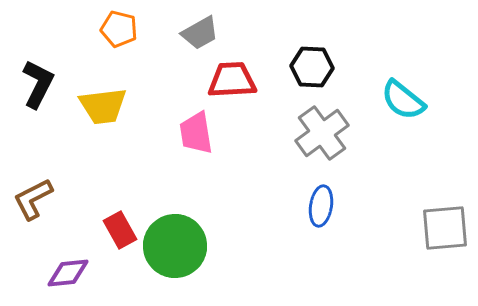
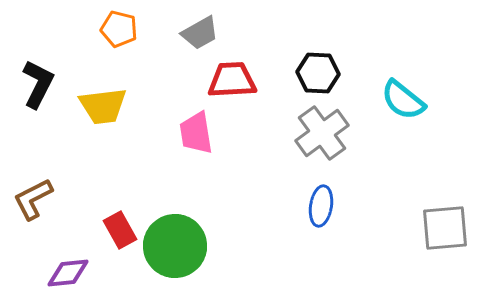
black hexagon: moved 6 px right, 6 px down
